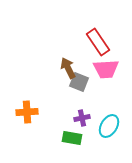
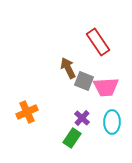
pink trapezoid: moved 18 px down
gray square: moved 5 px right, 1 px up
orange cross: rotated 20 degrees counterclockwise
purple cross: rotated 35 degrees counterclockwise
cyan ellipse: moved 3 px right, 4 px up; rotated 30 degrees counterclockwise
green rectangle: rotated 66 degrees counterclockwise
